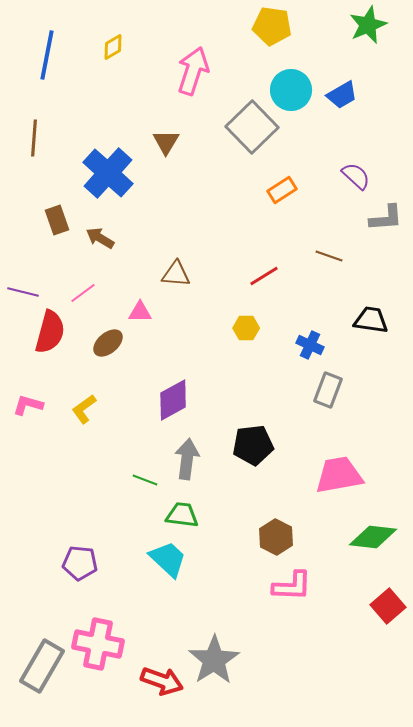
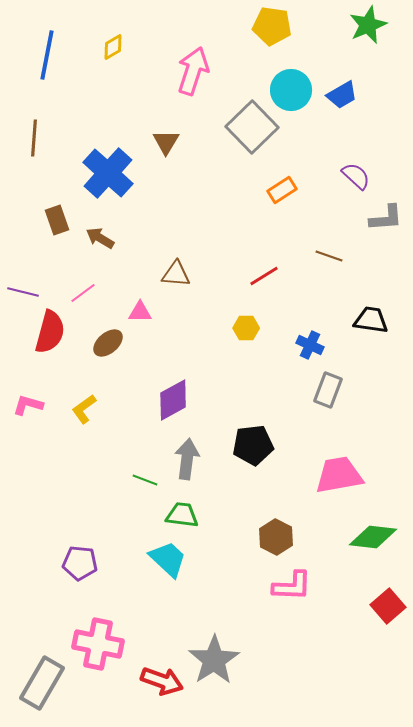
gray rectangle at (42, 666): moved 17 px down
